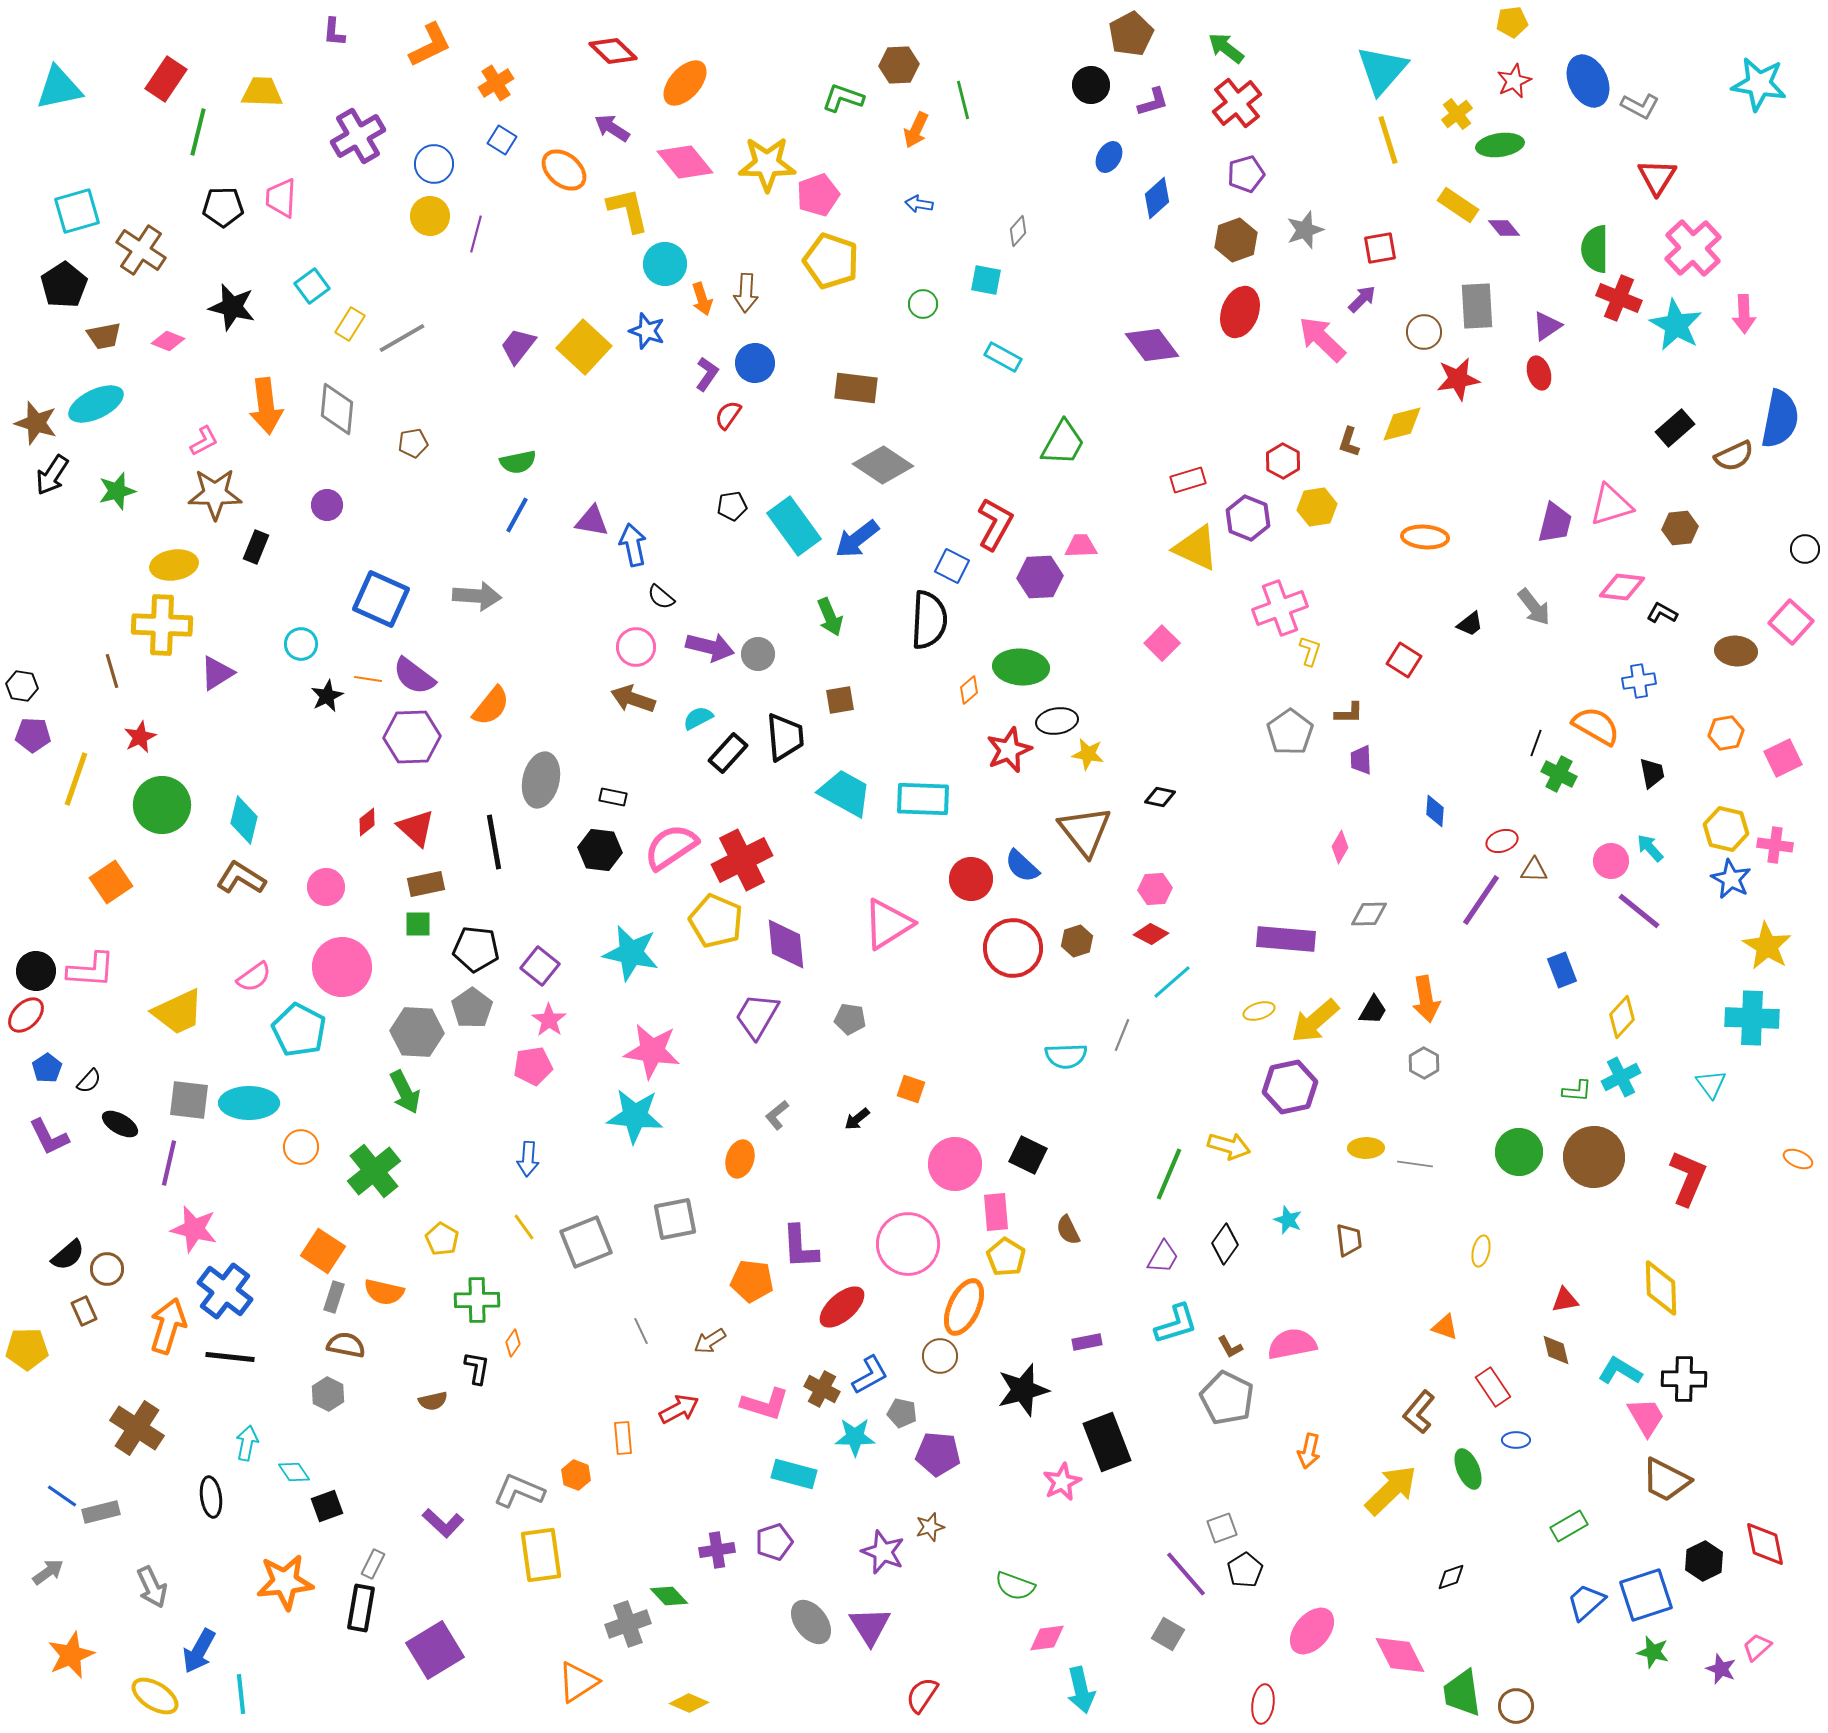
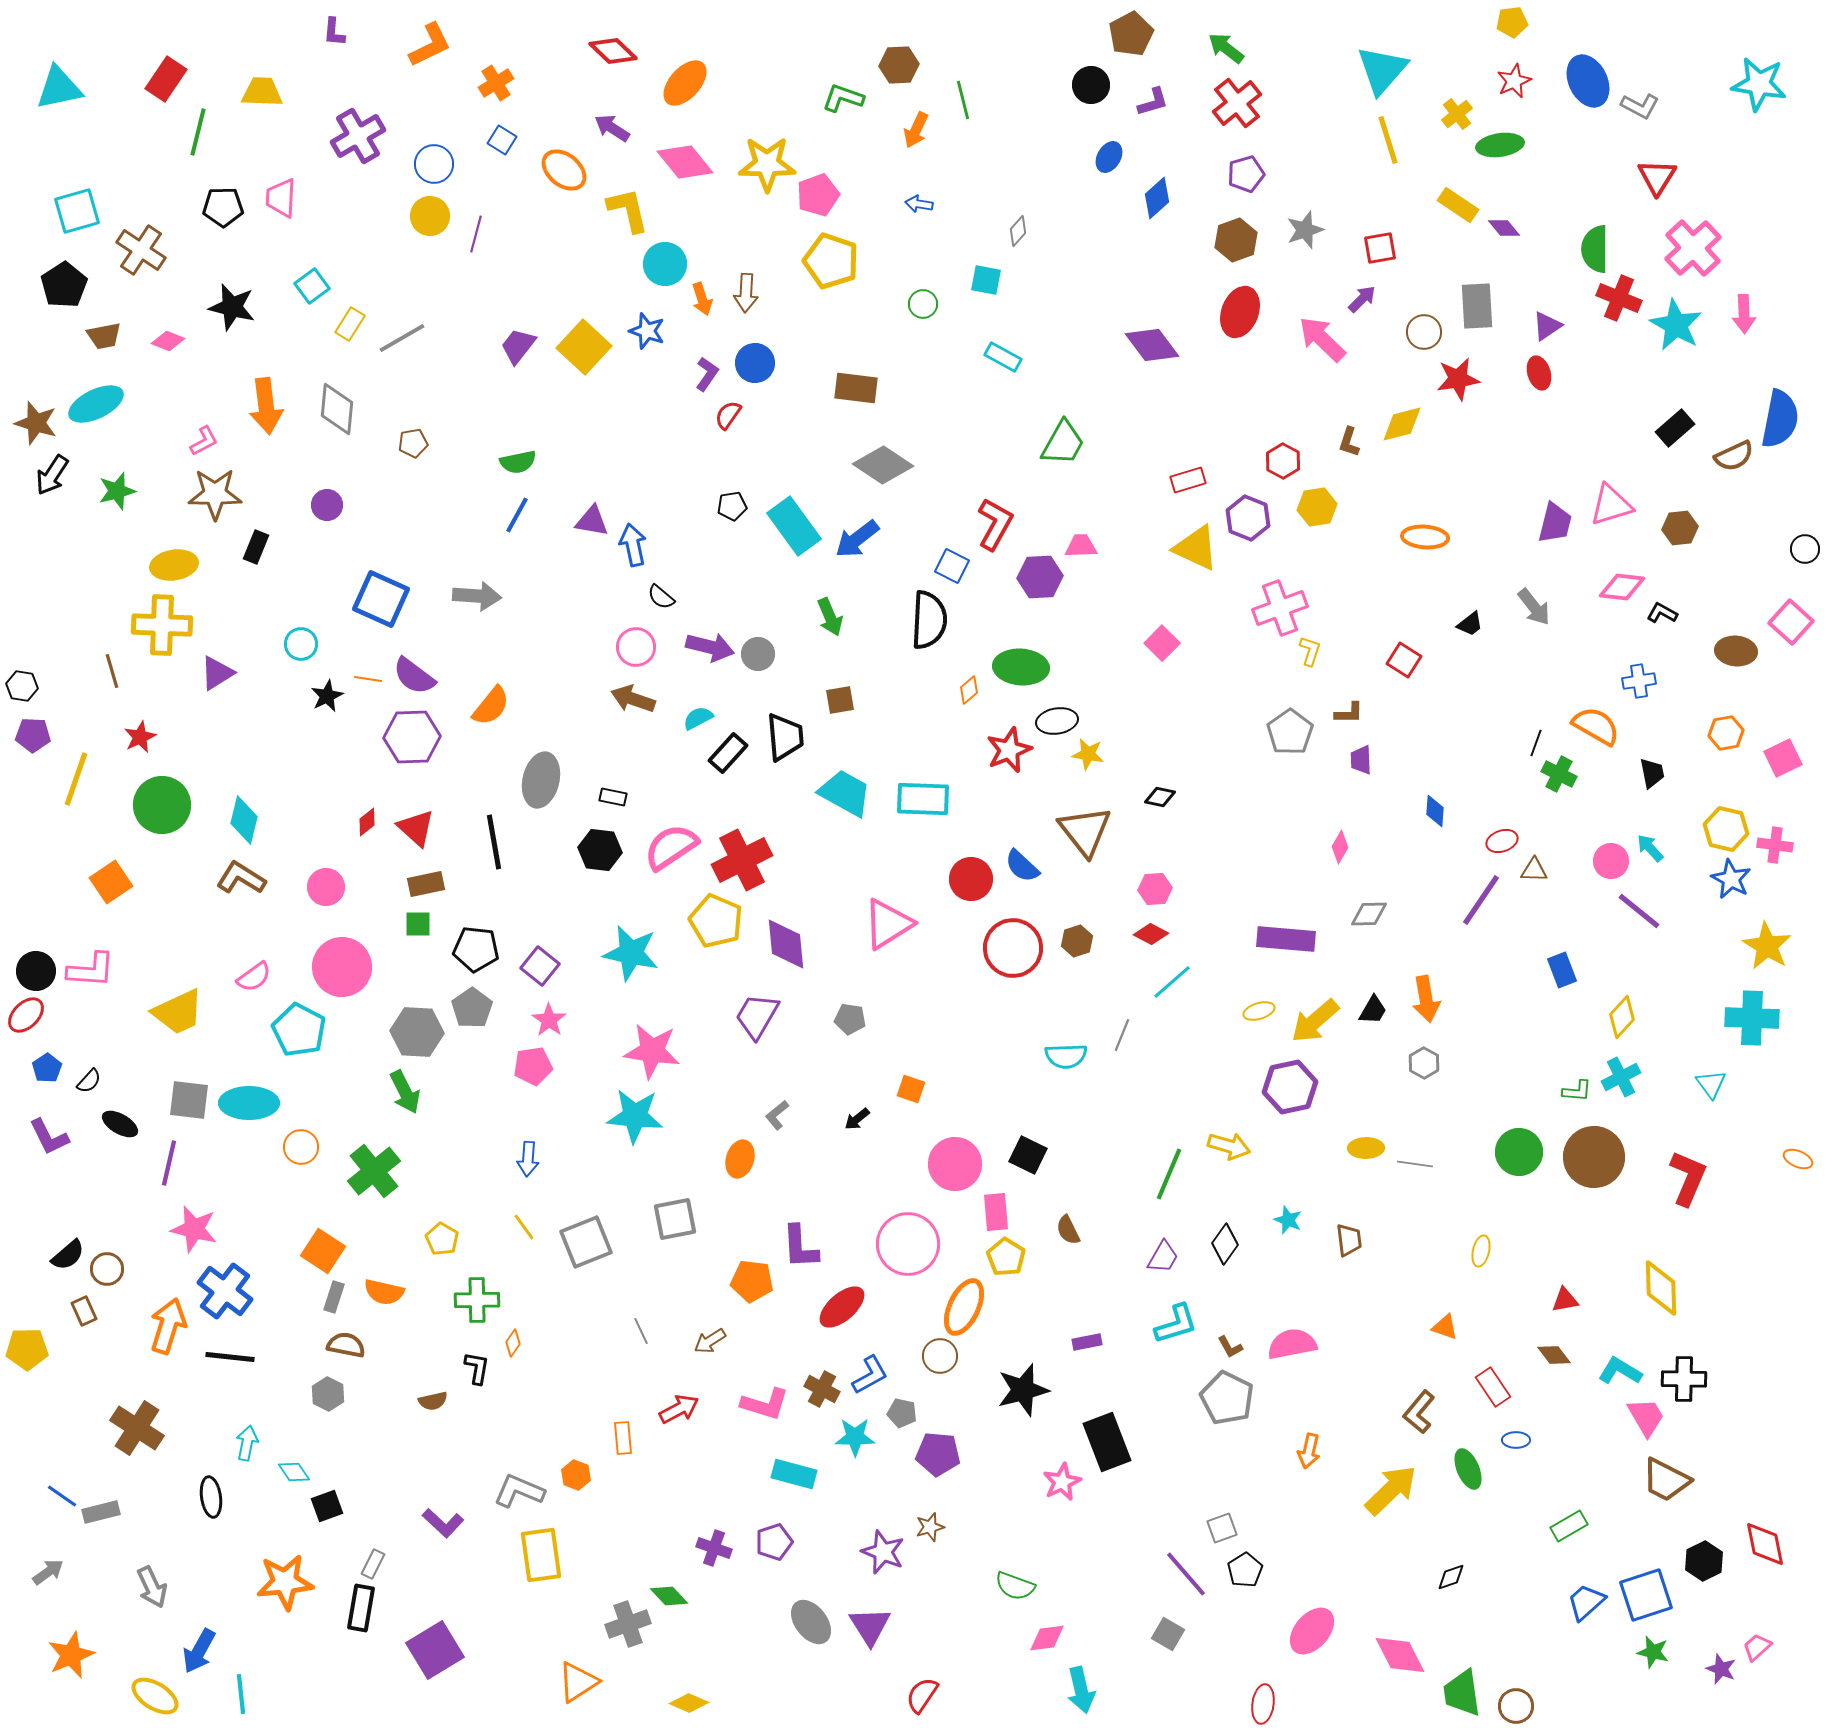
brown diamond at (1556, 1350): moved 2 px left, 5 px down; rotated 24 degrees counterclockwise
purple cross at (717, 1550): moved 3 px left, 2 px up; rotated 28 degrees clockwise
